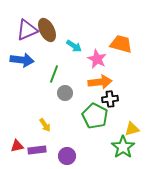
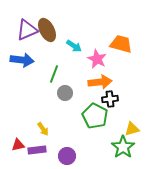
yellow arrow: moved 2 px left, 4 px down
red triangle: moved 1 px right, 1 px up
